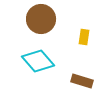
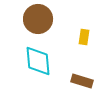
brown circle: moved 3 px left
cyan diamond: rotated 36 degrees clockwise
